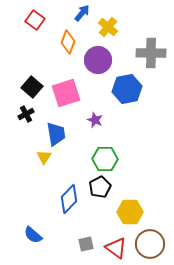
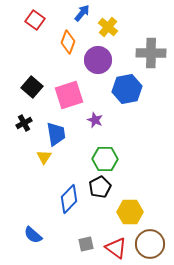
pink square: moved 3 px right, 2 px down
black cross: moved 2 px left, 9 px down
